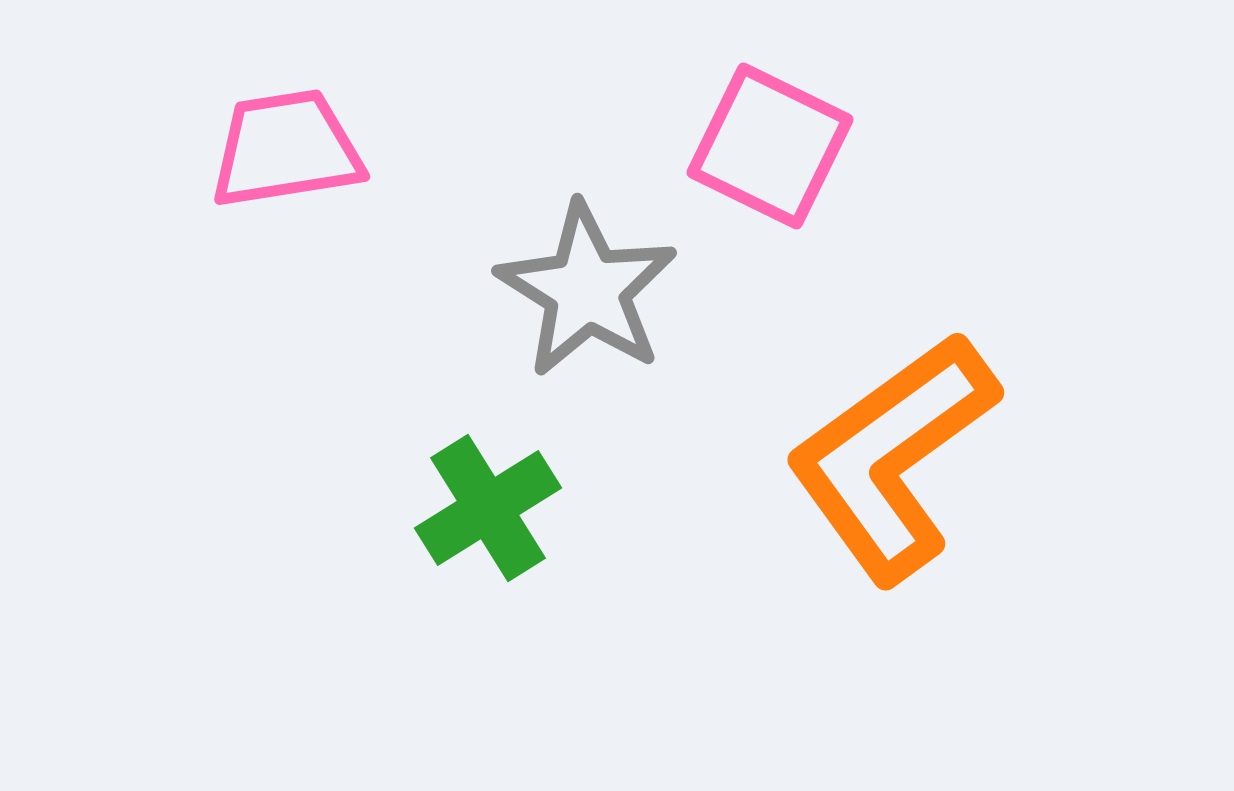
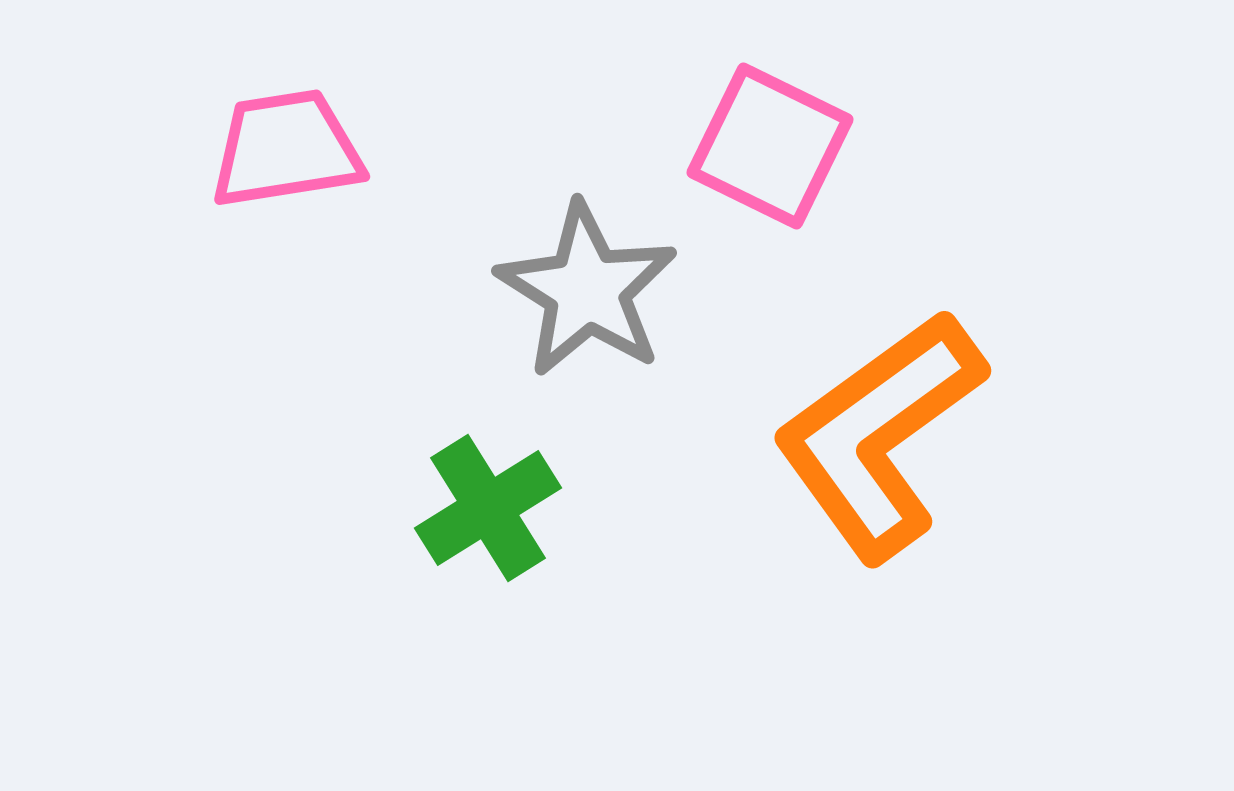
orange L-shape: moved 13 px left, 22 px up
